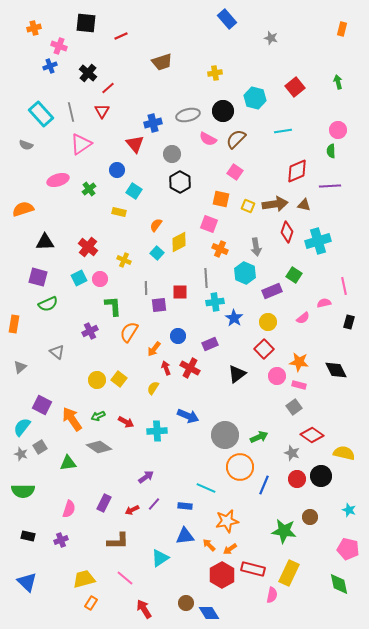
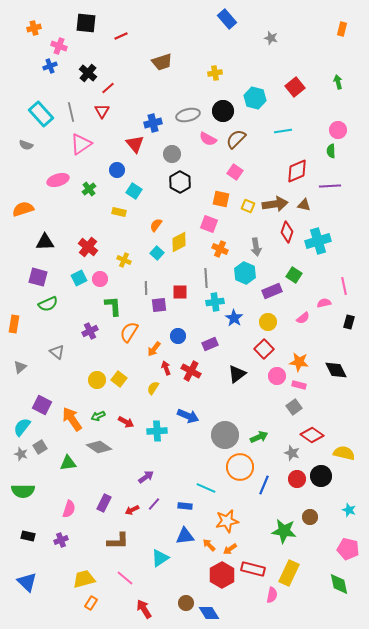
red cross at (190, 368): moved 1 px right, 3 px down
